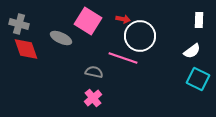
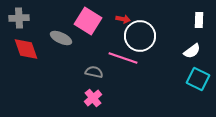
gray cross: moved 6 px up; rotated 18 degrees counterclockwise
